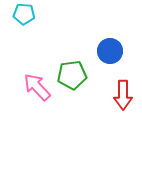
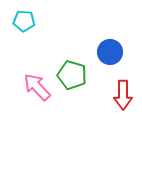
cyan pentagon: moved 7 px down
blue circle: moved 1 px down
green pentagon: rotated 24 degrees clockwise
